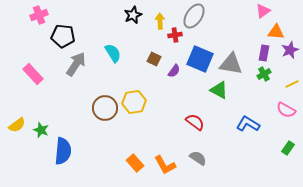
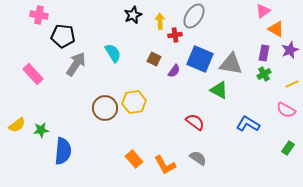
pink cross: rotated 30 degrees clockwise
orange triangle: moved 3 px up; rotated 24 degrees clockwise
green star: rotated 28 degrees counterclockwise
orange rectangle: moved 1 px left, 4 px up
